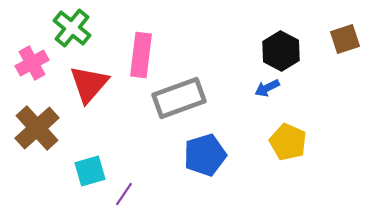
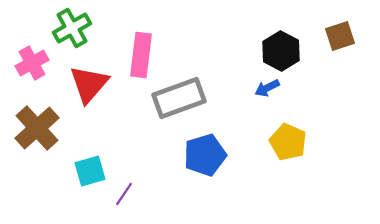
green cross: rotated 21 degrees clockwise
brown square: moved 5 px left, 3 px up
